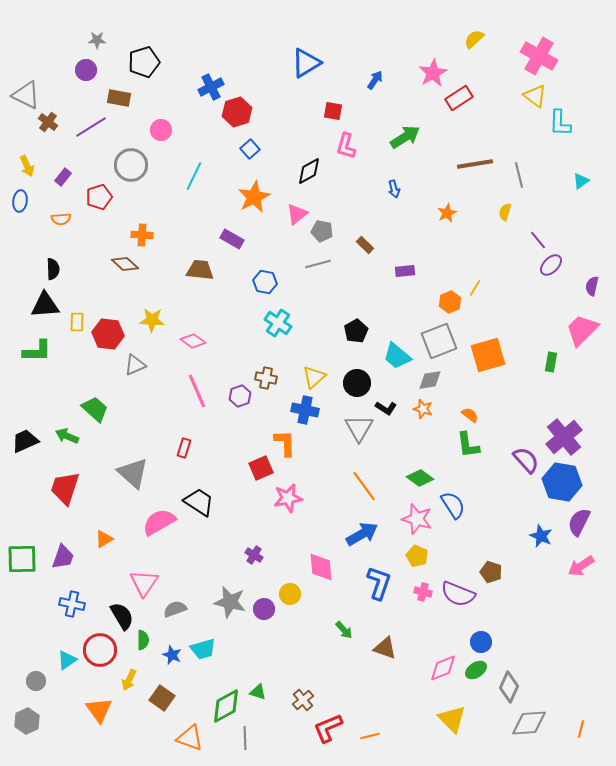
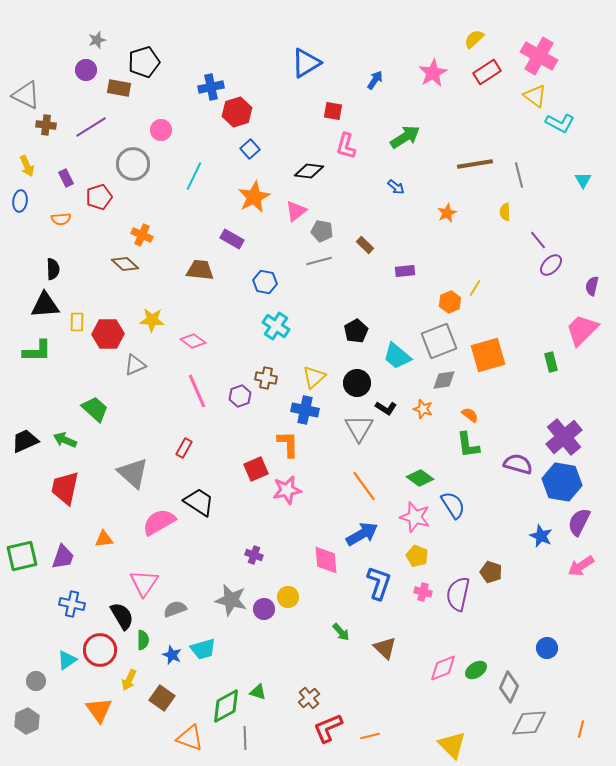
gray star at (97, 40): rotated 18 degrees counterclockwise
blue cross at (211, 87): rotated 15 degrees clockwise
brown rectangle at (119, 98): moved 10 px up
red rectangle at (459, 98): moved 28 px right, 26 px up
brown cross at (48, 122): moved 2 px left, 3 px down; rotated 30 degrees counterclockwise
cyan L-shape at (560, 123): rotated 64 degrees counterclockwise
gray circle at (131, 165): moved 2 px right, 1 px up
black diamond at (309, 171): rotated 36 degrees clockwise
purple rectangle at (63, 177): moved 3 px right, 1 px down; rotated 66 degrees counterclockwise
cyan triangle at (581, 181): moved 2 px right, 1 px up; rotated 24 degrees counterclockwise
blue arrow at (394, 189): moved 2 px right, 2 px up; rotated 36 degrees counterclockwise
yellow semicircle at (505, 212): rotated 18 degrees counterclockwise
pink triangle at (297, 214): moved 1 px left, 3 px up
orange cross at (142, 235): rotated 20 degrees clockwise
gray line at (318, 264): moved 1 px right, 3 px up
cyan cross at (278, 323): moved 2 px left, 3 px down
red hexagon at (108, 334): rotated 8 degrees counterclockwise
green rectangle at (551, 362): rotated 24 degrees counterclockwise
gray diamond at (430, 380): moved 14 px right
green arrow at (67, 436): moved 2 px left, 4 px down
orange L-shape at (285, 443): moved 3 px right, 1 px down
red rectangle at (184, 448): rotated 12 degrees clockwise
purple semicircle at (526, 460): moved 8 px left, 4 px down; rotated 32 degrees counterclockwise
red square at (261, 468): moved 5 px left, 1 px down
red trapezoid at (65, 488): rotated 6 degrees counterclockwise
pink star at (288, 498): moved 1 px left, 8 px up
pink star at (417, 519): moved 2 px left, 2 px up
orange triangle at (104, 539): rotated 24 degrees clockwise
purple cross at (254, 555): rotated 12 degrees counterclockwise
green square at (22, 559): moved 3 px up; rotated 12 degrees counterclockwise
pink diamond at (321, 567): moved 5 px right, 7 px up
yellow circle at (290, 594): moved 2 px left, 3 px down
purple semicircle at (458, 594): rotated 80 degrees clockwise
gray star at (230, 602): moved 1 px right, 2 px up
green arrow at (344, 630): moved 3 px left, 2 px down
blue circle at (481, 642): moved 66 px right, 6 px down
brown triangle at (385, 648): rotated 25 degrees clockwise
brown cross at (303, 700): moved 6 px right, 2 px up
yellow triangle at (452, 719): moved 26 px down
